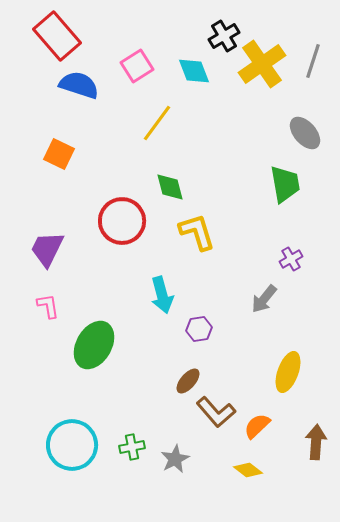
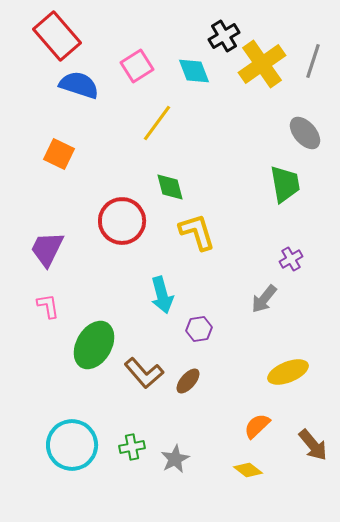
yellow ellipse: rotated 48 degrees clockwise
brown L-shape: moved 72 px left, 39 px up
brown arrow: moved 3 px left, 3 px down; rotated 136 degrees clockwise
